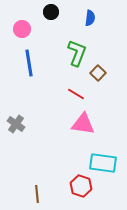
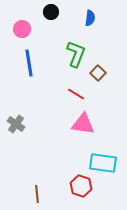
green L-shape: moved 1 px left, 1 px down
